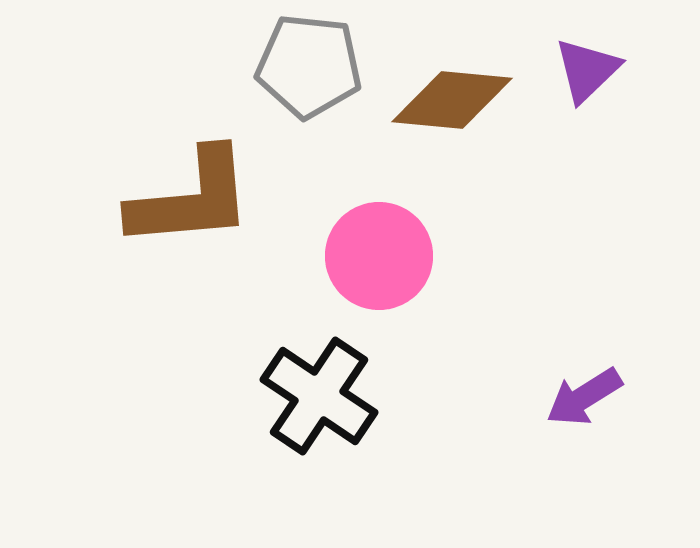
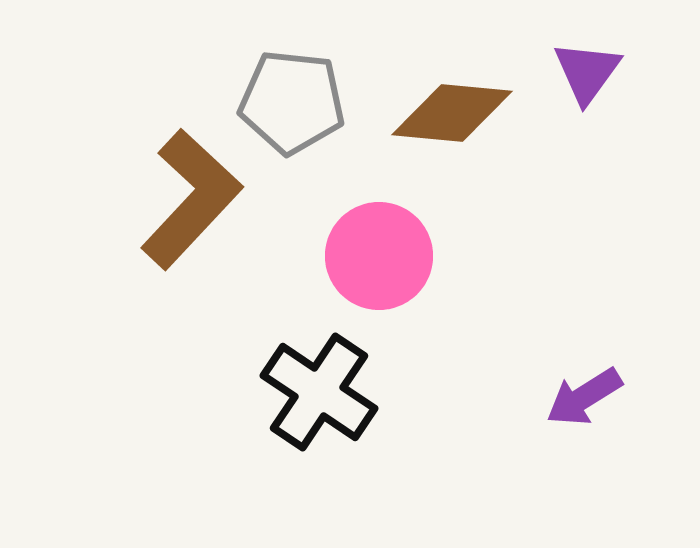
gray pentagon: moved 17 px left, 36 px down
purple triangle: moved 2 px down; rotated 10 degrees counterclockwise
brown diamond: moved 13 px down
brown L-shape: rotated 42 degrees counterclockwise
black cross: moved 4 px up
